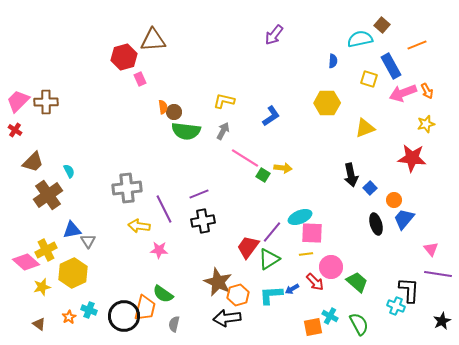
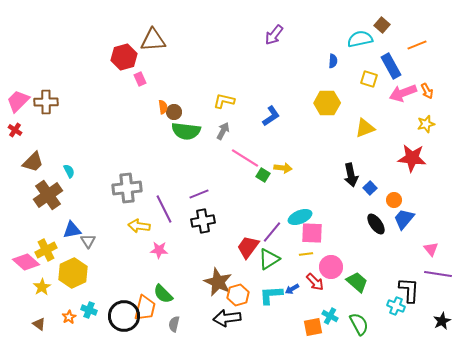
black ellipse at (376, 224): rotated 20 degrees counterclockwise
yellow star at (42, 287): rotated 18 degrees counterclockwise
green semicircle at (163, 294): rotated 10 degrees clockwise
